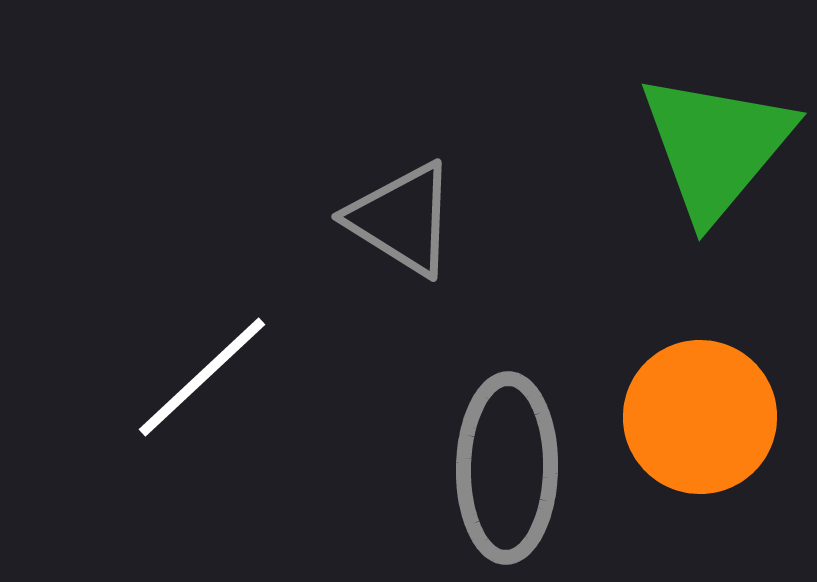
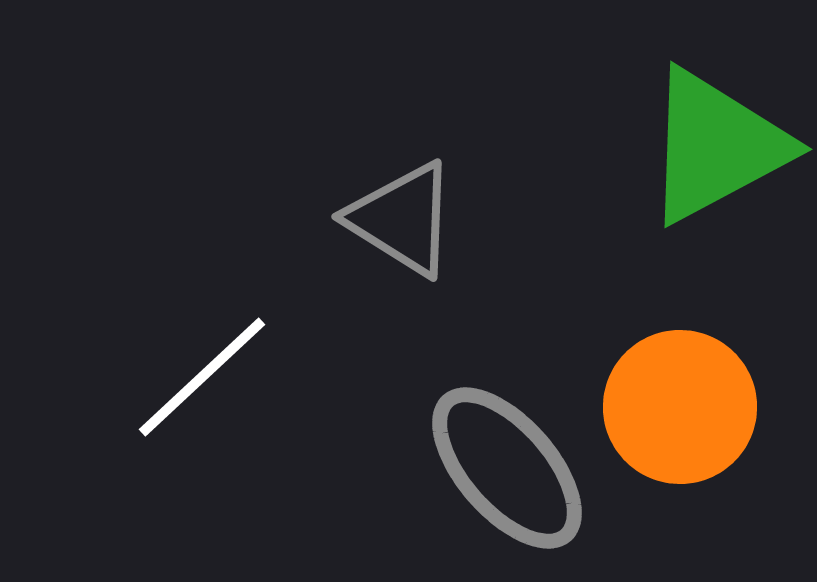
green triangle: rotated 22 degrees clockwise
orange circle: moved 20 px left, 10 px up
gray ellipse: rotated 42 degrees counterclockwise
